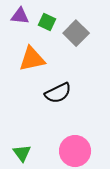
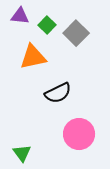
green square: moved 3 px down; rotated 18 degrees clockwise
orange triangle: moved 1 px right, 2 px up
pink circle: moved 4 px right, 17 px up
